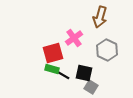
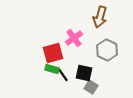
black line: rotated 24 degrees clockwise
